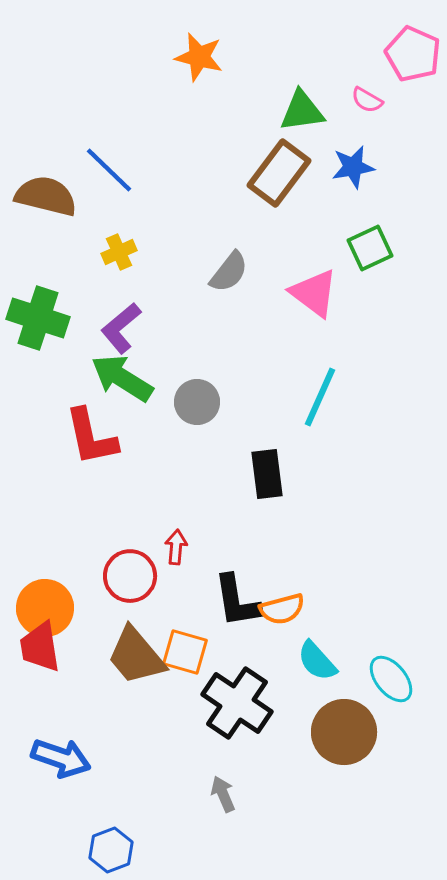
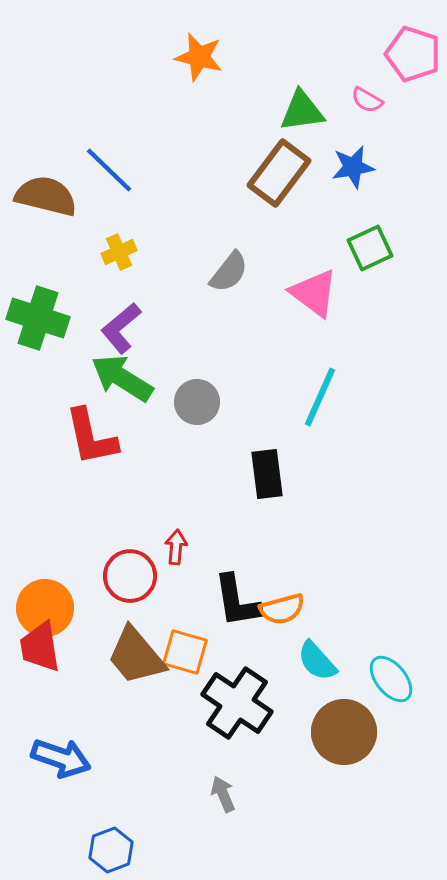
pink pentagon: rotated 6 degrees counterclockwise
